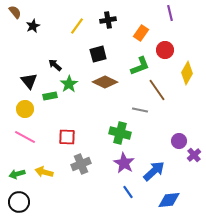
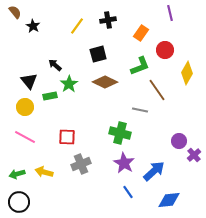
black star: rotated 16 degrees counterclockwise
yellow circle: moved 2 px up
